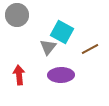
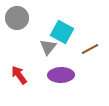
gray circle: moved 3 px down
red arrow: rotated 30 degrees counterclockwise
